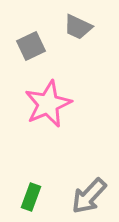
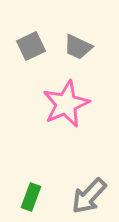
gray trapezoid: moved 20 px down
pink star: moved 18 px right
